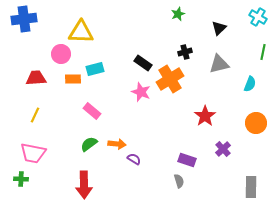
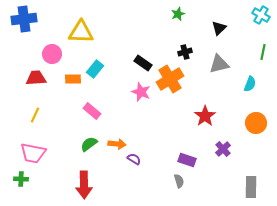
cyan cross: moved 3 px right, 2 px up
pink circle: moved 9 px left
cyan rectangle: rotated 36 degrees counterclockwise
